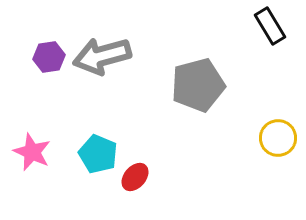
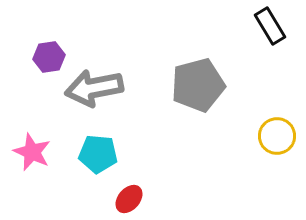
gray arrow: moved 8 px left, 32 px down; rotated 4 degrees clockwise
yellow circle: moved 1 px left, 2 px up
cyan pentagon: rotated 18 degrees counterclockwise
red ellipse: moved 6 px left, 22 px down
